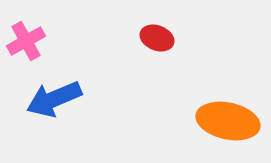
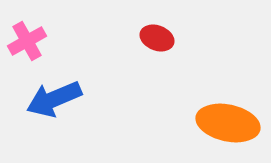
pink cross: moved 1 px right
orange ellipse: moved 2 px down
